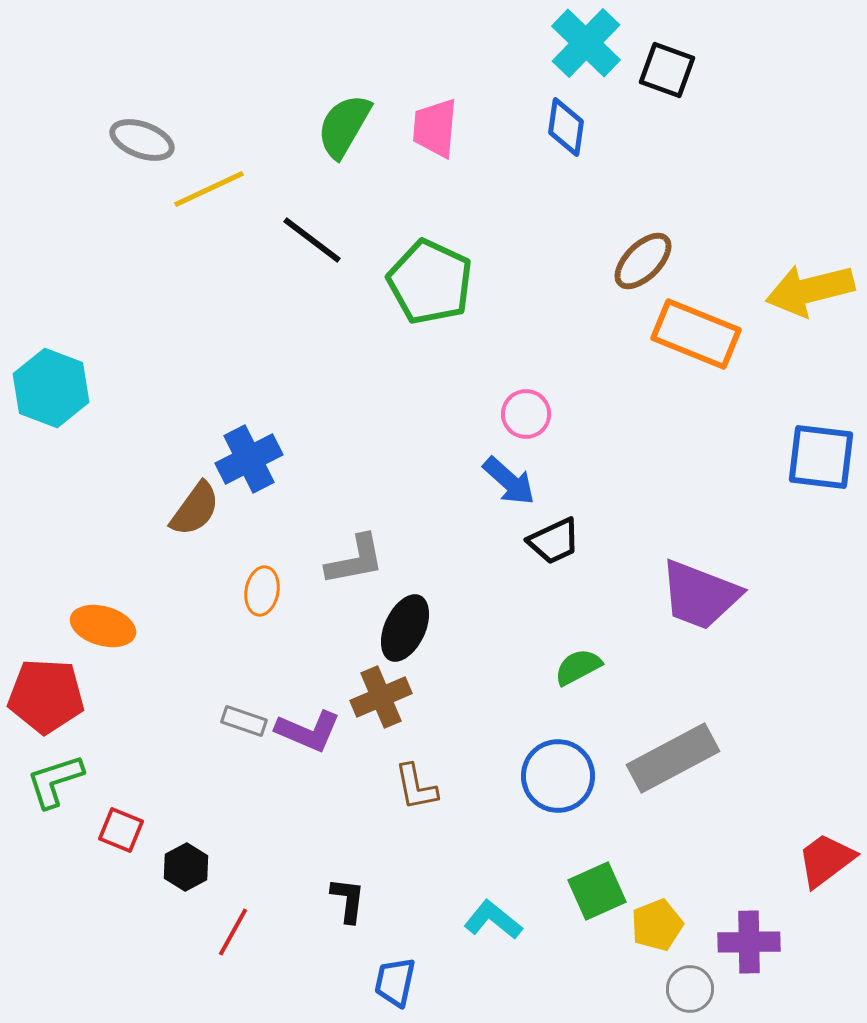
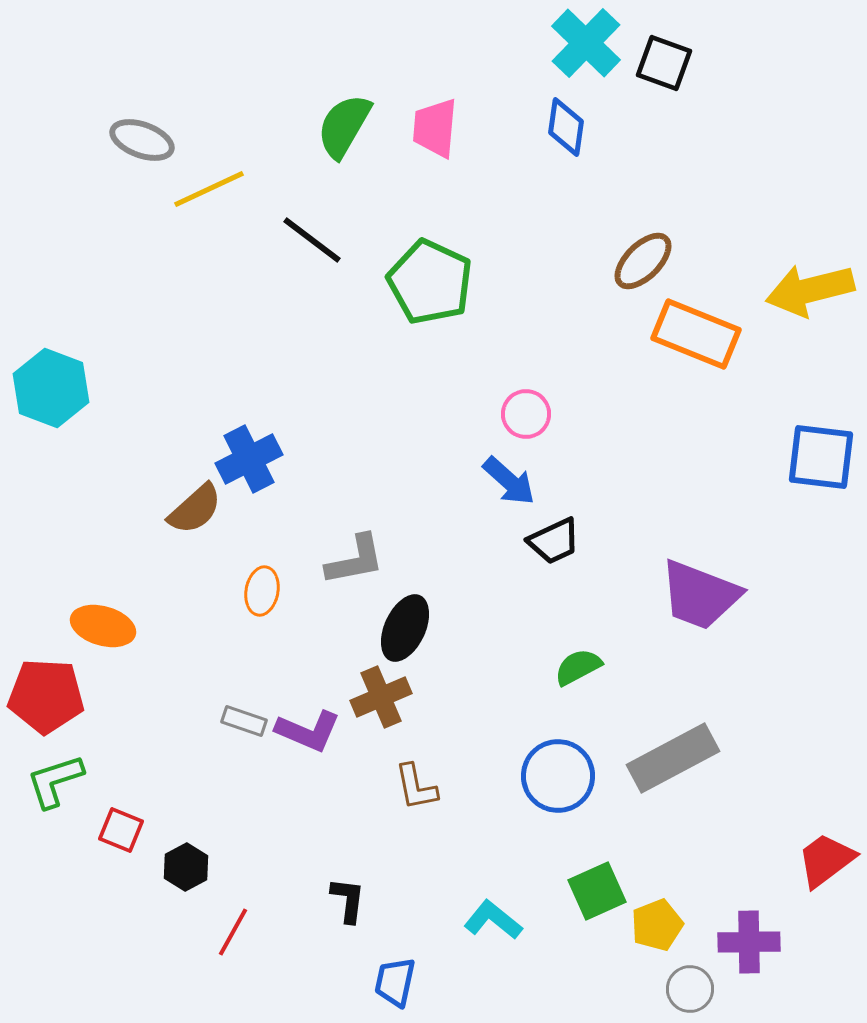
black square at (667, 70): moved 3 px left, 7 px up
brown semicircle at (195, 509): rotated 12 degrees clockwise
